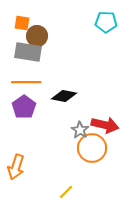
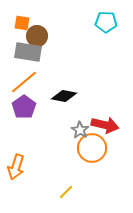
orange line: moved 2 px left; rotated 40 degrees counterclockwise
